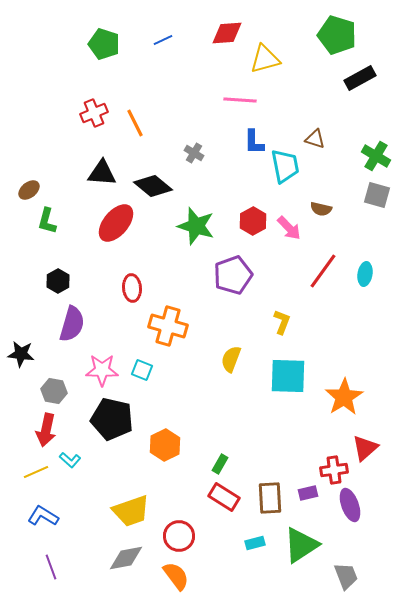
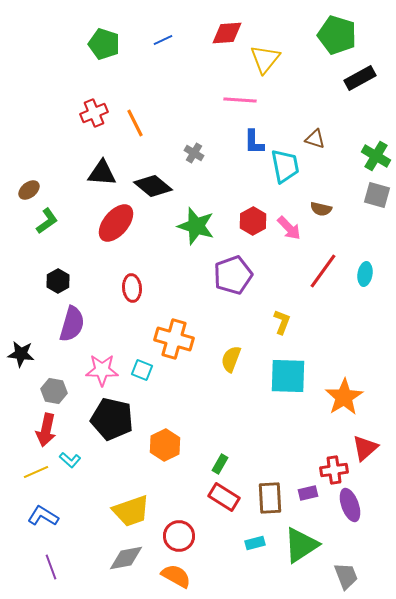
yellow triangle at (265, 59): rotated 36 degrees counterclockwise
green L-shape at (47, 221): rotated 140 degrees counterclockwise
orange cross at (168, 326): moved 6 px right, 13 px down
orange semicircle at (176, 576): rotated 24 degrees counterclockwise
